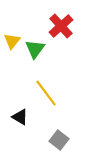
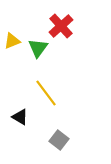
yellow triangle: rotated 30 degrees clockwise
green triangle: moved 3 px right, 1 px up
